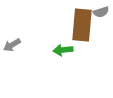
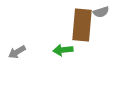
gray arrow: moved 5 px right, 7 px down
